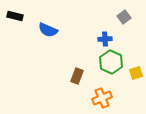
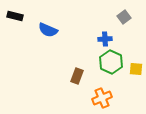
yellow square: moved 4 px up; rotated 24 degrees clockwise
